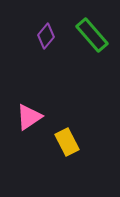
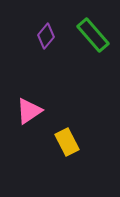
green rectangle: moved 1 px right
pink triangle: moved 6 px up
